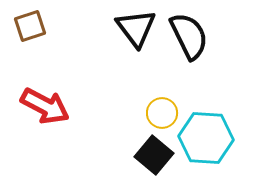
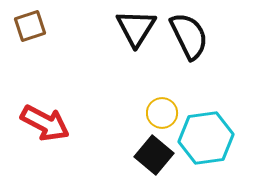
black triangle: rotated 9 degrees clockwise
red arrow: moved 17 px down
cyan hexagon: rotated 12 degrees counterclockwise
